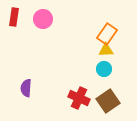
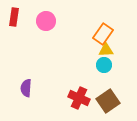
pink circle: moved 3 px right, 2 px down
orange rectangle: moved 4 px left
cyan circle: moved 4 px up
